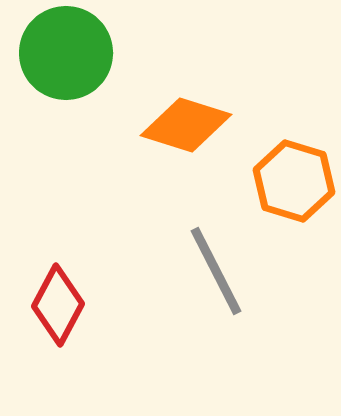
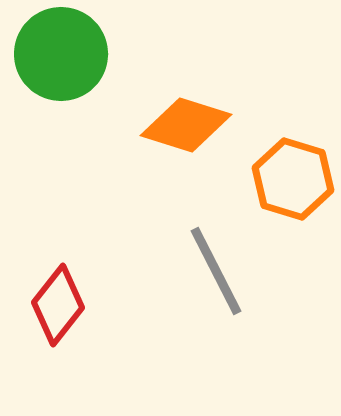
green circle: moved 5 px left, 1 px down
orange hexagon: moved 1 px left, 2 px up
red diamond: rotated 10 degrees clockwise
